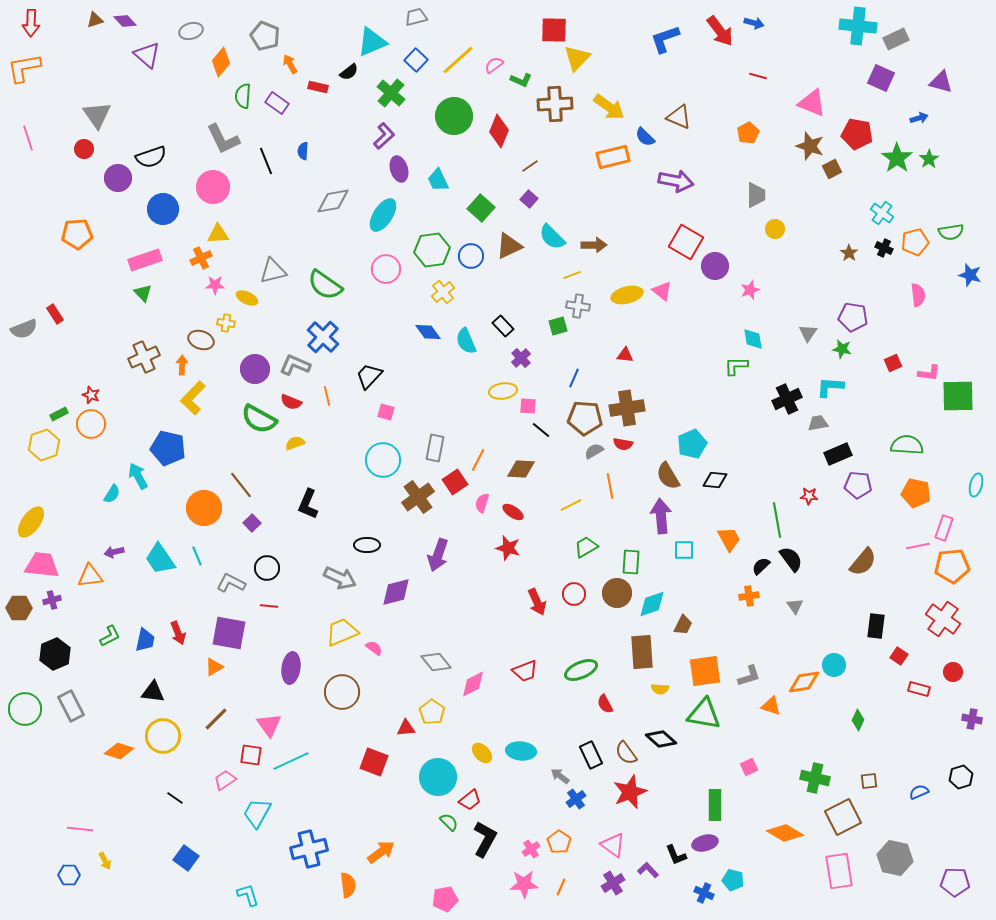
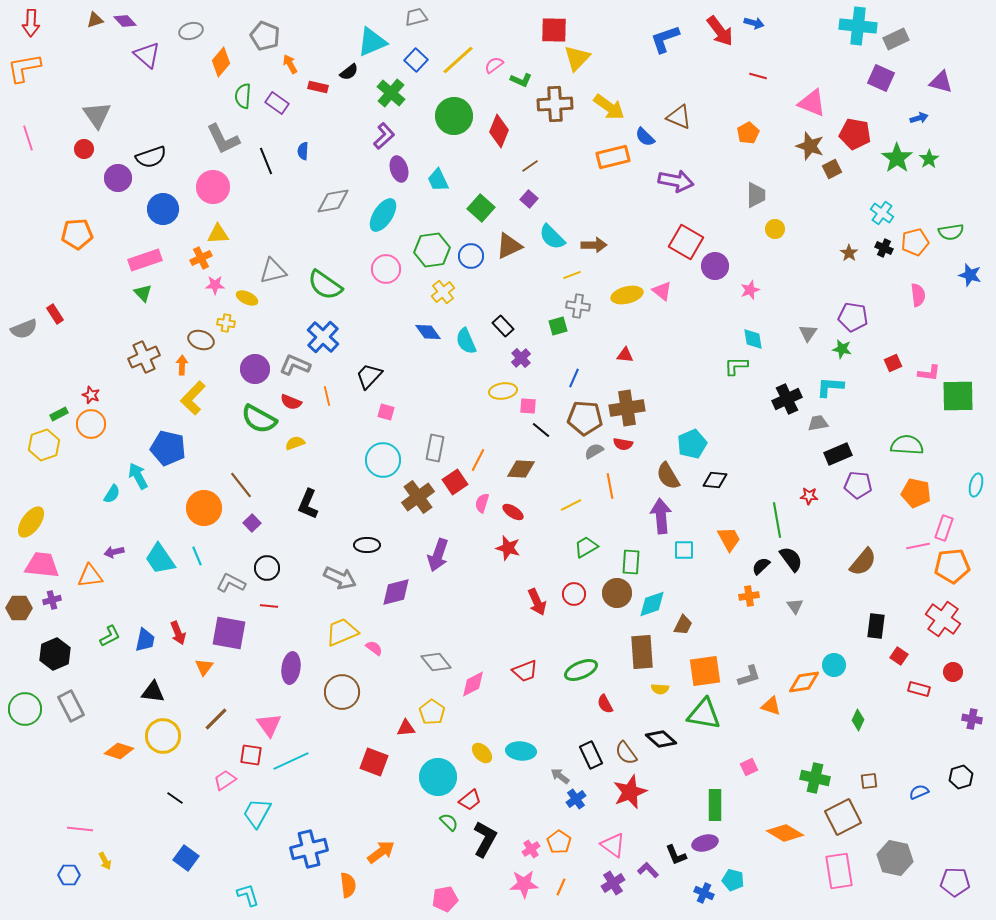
red pentagon at (857, 134): moved 2 px left
orange triangle at (214, 667): moved 10 px left; rotated 24 degrees counterclockwise
